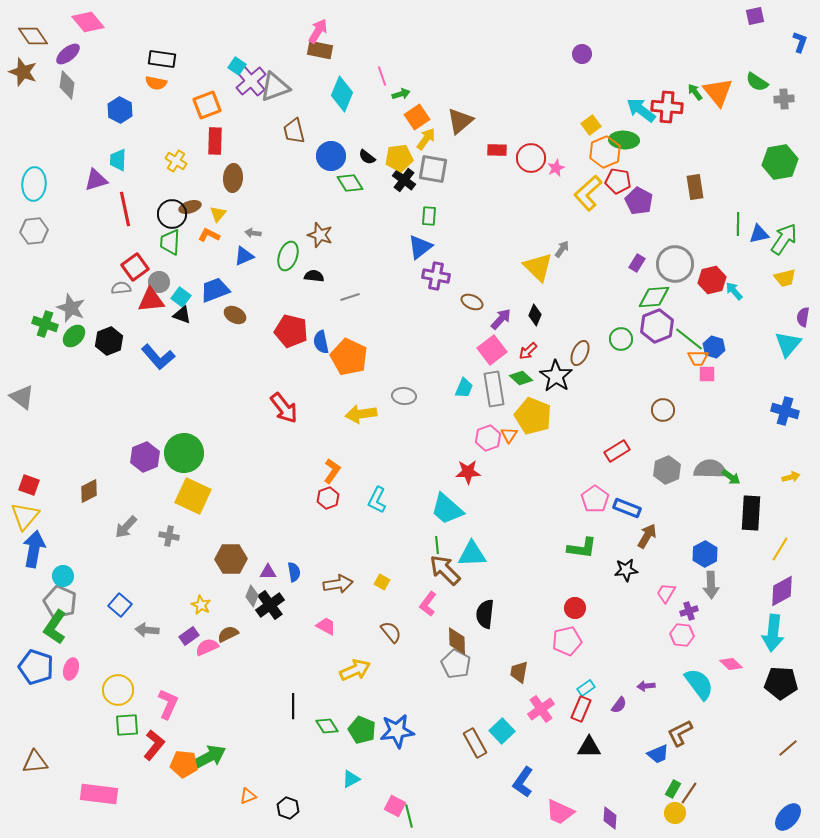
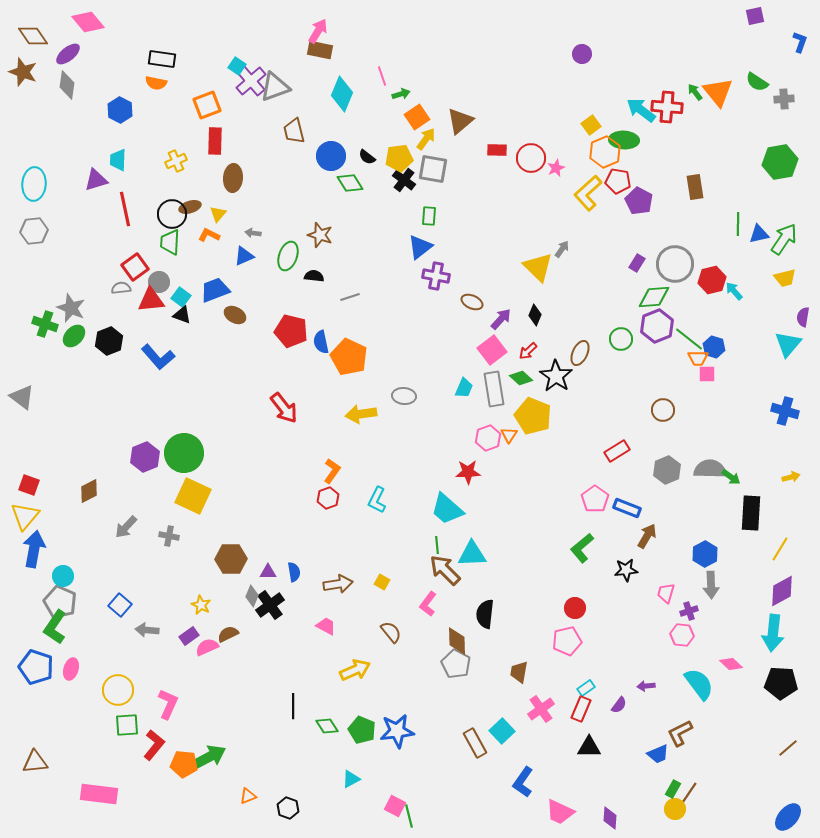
yellow cross at (176, 161): rotated 35 degrees clockwise
green L-shape at (582, 548): rotated 132 degrees clockwise
pink trapezoid at (666, 593): rotated 15 degrees counterclockwise
yellow circle at (675, 813): moved 4 px up
